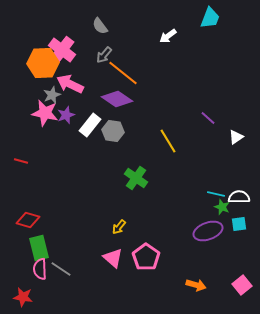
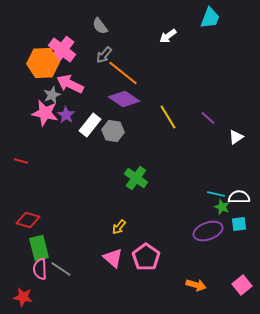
purple diamond: moved 7 px right
purple star: rotated 18 degrees counterclockwise
yellow line: moved 24 px up
